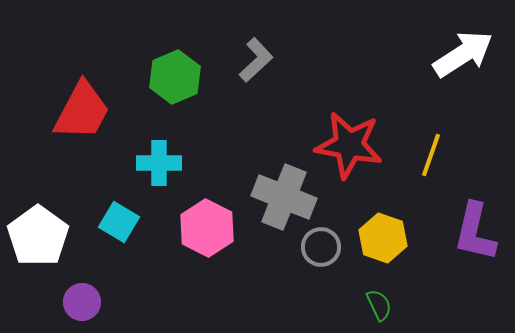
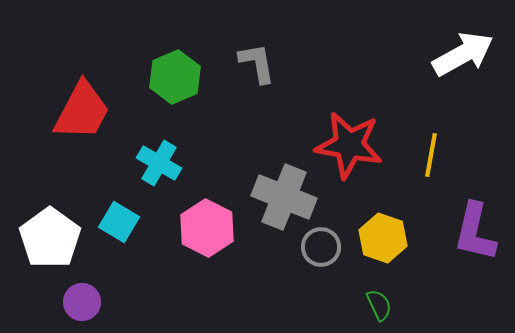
white arrow: rotated 4 degrees clockwise
gray L-shape: moved 1 px right, 3 px down; rotated 57 degrees counterclockwise
yellow line: rotated 9 degrees counterclockwise
cyan cross: rotated 30 degrees clockwise
white pentagon: moved 12 px right, 2 px down
